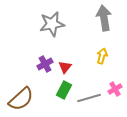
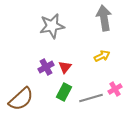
gray star: moved 2 px down
yellow arrow: rotated 49 degrees clockwise
purple cross: moved 1 px right, 3 px down
green rectangle: moved 2 px down
gray line: moved 2 px right
